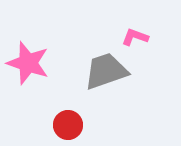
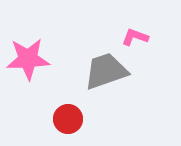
pink star: moved 4 px up; rotated 21 degrees counterclockwise
red circle: moved 6 px up
